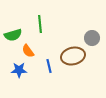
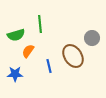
green semicircle: moved 3 px right
orange semicircle: rotated 72 degrees clockwise
brown ellipse: rotated 70 degrees clockwise
blue star: moved 4 px left, 4 px down
